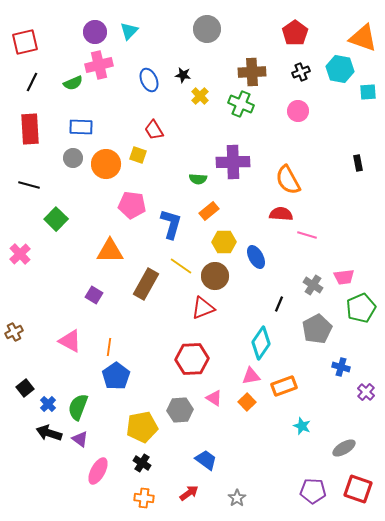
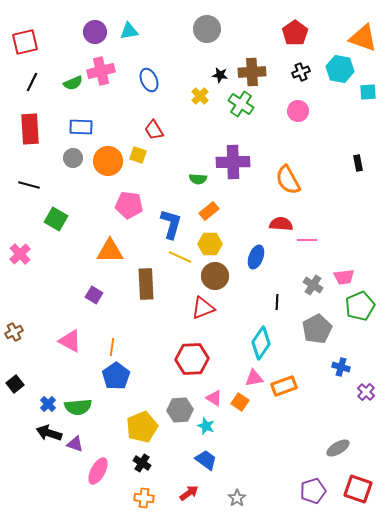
cyan triangle at (129, 31): rotated 36 degrees clockwise
pink cross at (99, 65): moved 2 px right, 6 px down
black star at (183, 75): moved 37 px right
green cross at (241, 104): rotated 10 degrees clockwise
orange circle at (106, 164): moved 2 px right, 3 px up
pink pentagon at (132, 205): moved 3 px left
red semicircle at (281, 214): moved 10 px down
green square at (56, 219): rotated 15 degrees counterclockwise
pink line at (307, 235): moved 5 px down; rotated 18 degrees counterclockwise
yellow hexagon at (224, 242): moved 14 px left, 2 px down
blue ellipse at (256, 257): rotated 50 degrees clockwise
yellow line at (181, 266): moved 1 px left, 9 px up; rotated 10 degrees counterclockwise
brown rectangle at (146, 284): rotated 32 degrees counterclockwise
black line at (279, 304): moved 2 px left, 2 px up; rotated 21 degrees counterclockwise
green pentagon at (361, 308): moved 1 px left, 2 px up
orange line at (109, 347): moved 3 px right
pink triangle at (251, 376): moved 3 px right, 2 px down
black square at (25, 388): moved 10 px left, 4 px up
orange square at (247, 402): moved 7 px left; rotated 12 degrees counterclockwise
green semicircle at (78, 407): rotated 116 degrees counterclockwise
cyan star at (302, 426): moved 96 px left
yellow pentagon at (142, 427): rotated 12 degrees counterclockwise
purple triangle at (80, 439): moved 5 px left, 5 px down; rotated 18 degrees counterclockwise
gray ellipse at (344, 448): moved 6 px left
purple pentagon at (313, 491): rotated 20 degrees counterclockwise
